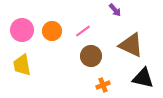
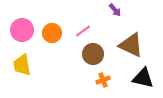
orange circle: moved 2 px down
brown circle: moved 2 px right, 2 px up
orange cross: moved 5 px up
